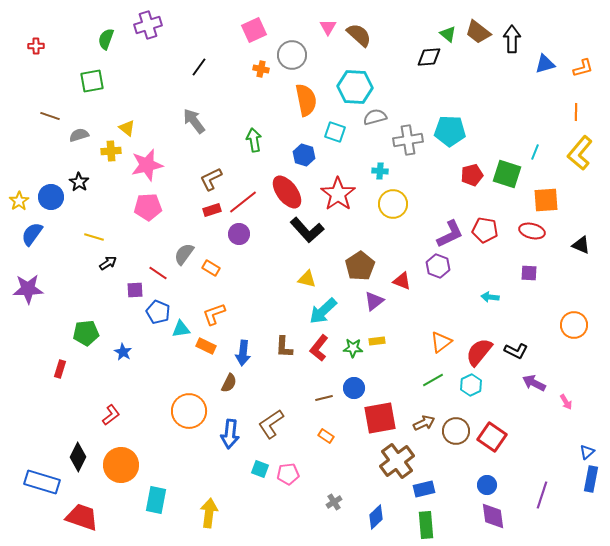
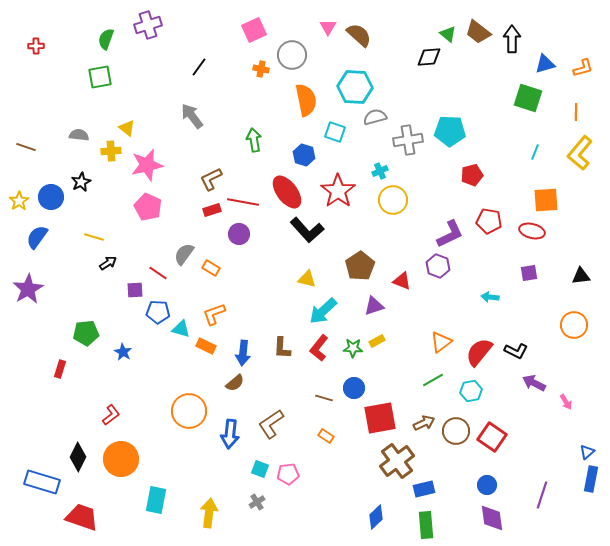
green square at (92, 81): moved 8 px right, 4 px up
brown line at (50, 116): moved 24 px left, 31 px down
gray arrow at (194, 121): moved 2 px left, 5 px up
gray semicircle at (79, 135): rotated 24 degrees clockwise
cyan cross at (380, 171): rotated 28 degrees counterclockwise
green square at (507, 174): moved 21 px right, 76 px up
black star at (79, 182): moved 2 px right; rotated 12 degrees clockwise
red star at (338, 194): moved 3 px up
red line at (243, 202): rotated 48 degrees clockwise
yellow circle at (393, 204): moved 4 px up
pink pentagon at (148, 207): rotated 28 degrees clockwise
red pentagon at (485, 230): moved 4 px right, 9 px up
blue semicircle at (32, 234): moved 5 px right, 3 px down
black triangle at (581, 245): moved 31 px down; rotated 30 degrees counterclockwise
purple square at (529, 273): rotated 12 degrees counterclockwise
purple star at (28, 289): rotated 28 degrees counterclockwise
purple triangle at (374, 301): moved 5 px down; rotated 20 degrees clockwise
blue pentagon at (158, 312): rotated 20 degrees counterclockwise
cyan triangle at (181, 329): rotated 24 degrees clockwise
yellow rectangle at (377, 341): rotated 21 degrees counterclockwise
brown L-shape at (284, 347): moved 2 px left, 1 px down
brown semicircle at (229, 383): moved 6 px right; rotated 24 degrees clockwise
cyan hexagon at (471, 385): moved 6 px down; rotated 15 degrees clockwise
brown line at (324, 398): rotated 30 degrees clockwise
orange circle at (121, 465): moved 6 px up
gray cross at (334, 502): moved 77 px left
purple diamond at (493, 516): moved 1 px left, 2 px down
